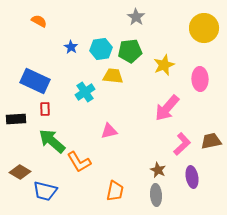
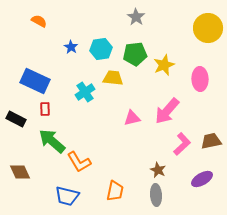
yellow circle: moved 4 px right
green pentagon: moved 5 px right, 3 px down
yellow trapezoid: moved 2 px down
pink arrow: moved 3 px down
black rectangle: rotated 30 degrees clockwise
pink triangle: moved 23 px right, 13 px up
brown diamond: rotated 35 degrees clockwise
purple ellipse: moved 10 px right, 2 px down; rotated 70 degrees clockwise
blue trapezoid: moved 22 px right, 5 px down
